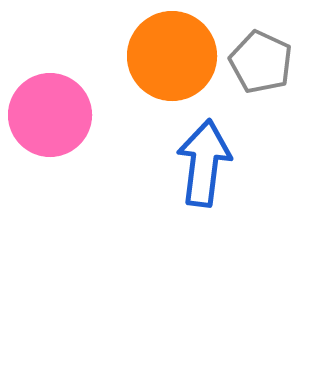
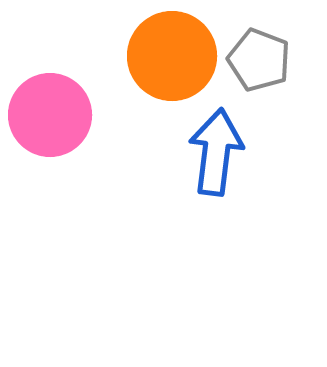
gray pentagon: moved 2 px left, 2 px up; rotated 4 degrees counterclockwise
blue arrow: moved 12 px right, 11 px up
